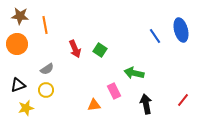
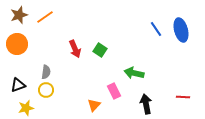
brown star: moved 1 px left, 1 px up; rotated 24 degrees counterclockwise
orange line: moved 8 px up; rotated 66 degrees clockwise
blue line: moved 1 px right, 7 px up
gray semicircle: moved 1 px left, 3 px down; rotated 48 degrees counterclockwise
red line: moved 3 px up; rotated 56 degrees clockwise
orange triangle: rotated 40 degrees counterclockwise
